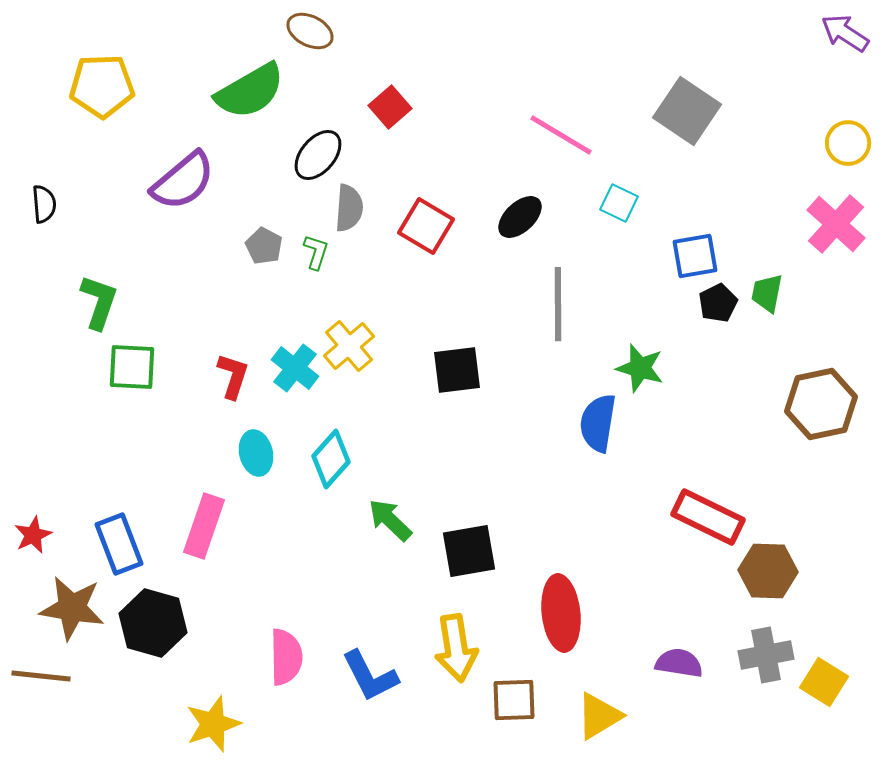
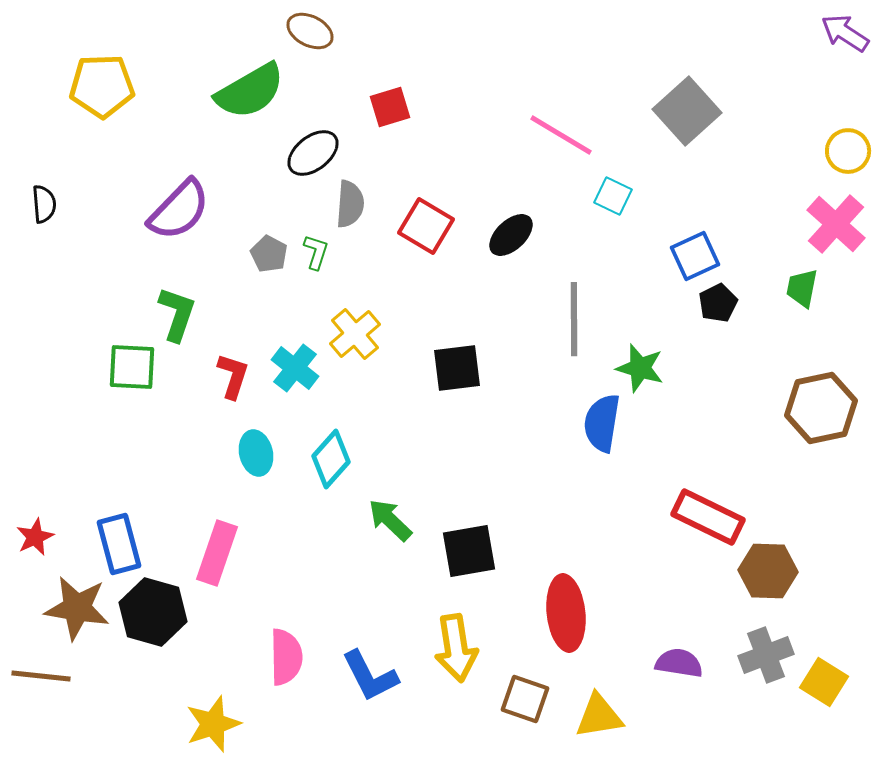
red square at (390, 107): rotated 24 degrees clockwise
gray square at (687, 111): rotated 14 degrees clockwise
yellow circle at (848, 143): moved 8 px down
black ellipse at (318, 155): moved 5 px left, 2 px up; rotated 12 degrees clockwise
purple semicircle at (183, 181): moved 4 px left, 29 px down; rotated 6 degrees counterclockwise
cyan square at (619, 203): moved 6 px left, 7 px up
gray semicircle at (349, 208): moved 1 px right, 4 px up
black ellipse at (520, 217): moved 9 px left, 18 px down
gray pentagon at (264, 246): moved 5 px right, 8 px down
blue square at (695, 256): rotated 15 degrees counterclockwise
green trapezoid at (767, 293): moved 35 px right, 5 px up
green L-shape at (99, 302): moved 78 px right, 12 px down
gray line at (558, 304): moved 16 px right, 15 px down
yellow cross at (349, 346): moved 6 px right, 12 px up
black square at (457, 370): moved 2 px up
brown hexagon at (821, 404): moved 4 px down
blue semicircle at (598, 423): moved 4 px right
pink rectangle at (204, 526): moved 13 px right, 27 px down
red star at (33, 535): moved 2 px right, 2 px down
blue rectangle at (119, 544): rotated 6 degrees clockwise
brown star at (72, 608): moved 5 px right
red ellipse at (561, 613): moved 5 px right
black hexagon at (153, 623): moved 11 px up
gray cross at (766, 655): rotated 10 degrees counterclockwise
brown square at (514, 700): moved 11 px right, 1 px up; rotated 21 degrees clockwise
yellow triangle at (599, 716): rotated 22 degrees clockwise
